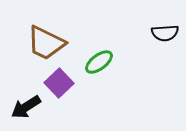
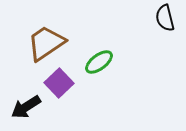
black semicircle: moved 15 px up; rotated 80 degrees clockwise
brown trapezoid: rotated 120 degrees clockwise
